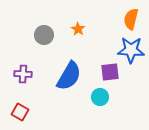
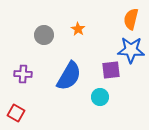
purple square: moved 1 px right, 2 px up
red square: moved 4 px left, 1 px down
